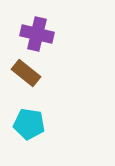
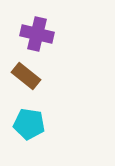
brown rectangle: moved 3 px down
